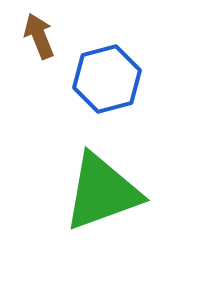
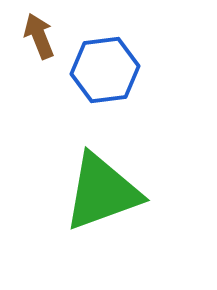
blue hexagon: moved 2 px left, 9 px up; rotated 8 degrees clockwise
